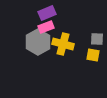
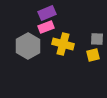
gray hexagon: moved 10 px left, 4 px down
yellow square: rotated 24 degrees counterclockwise
